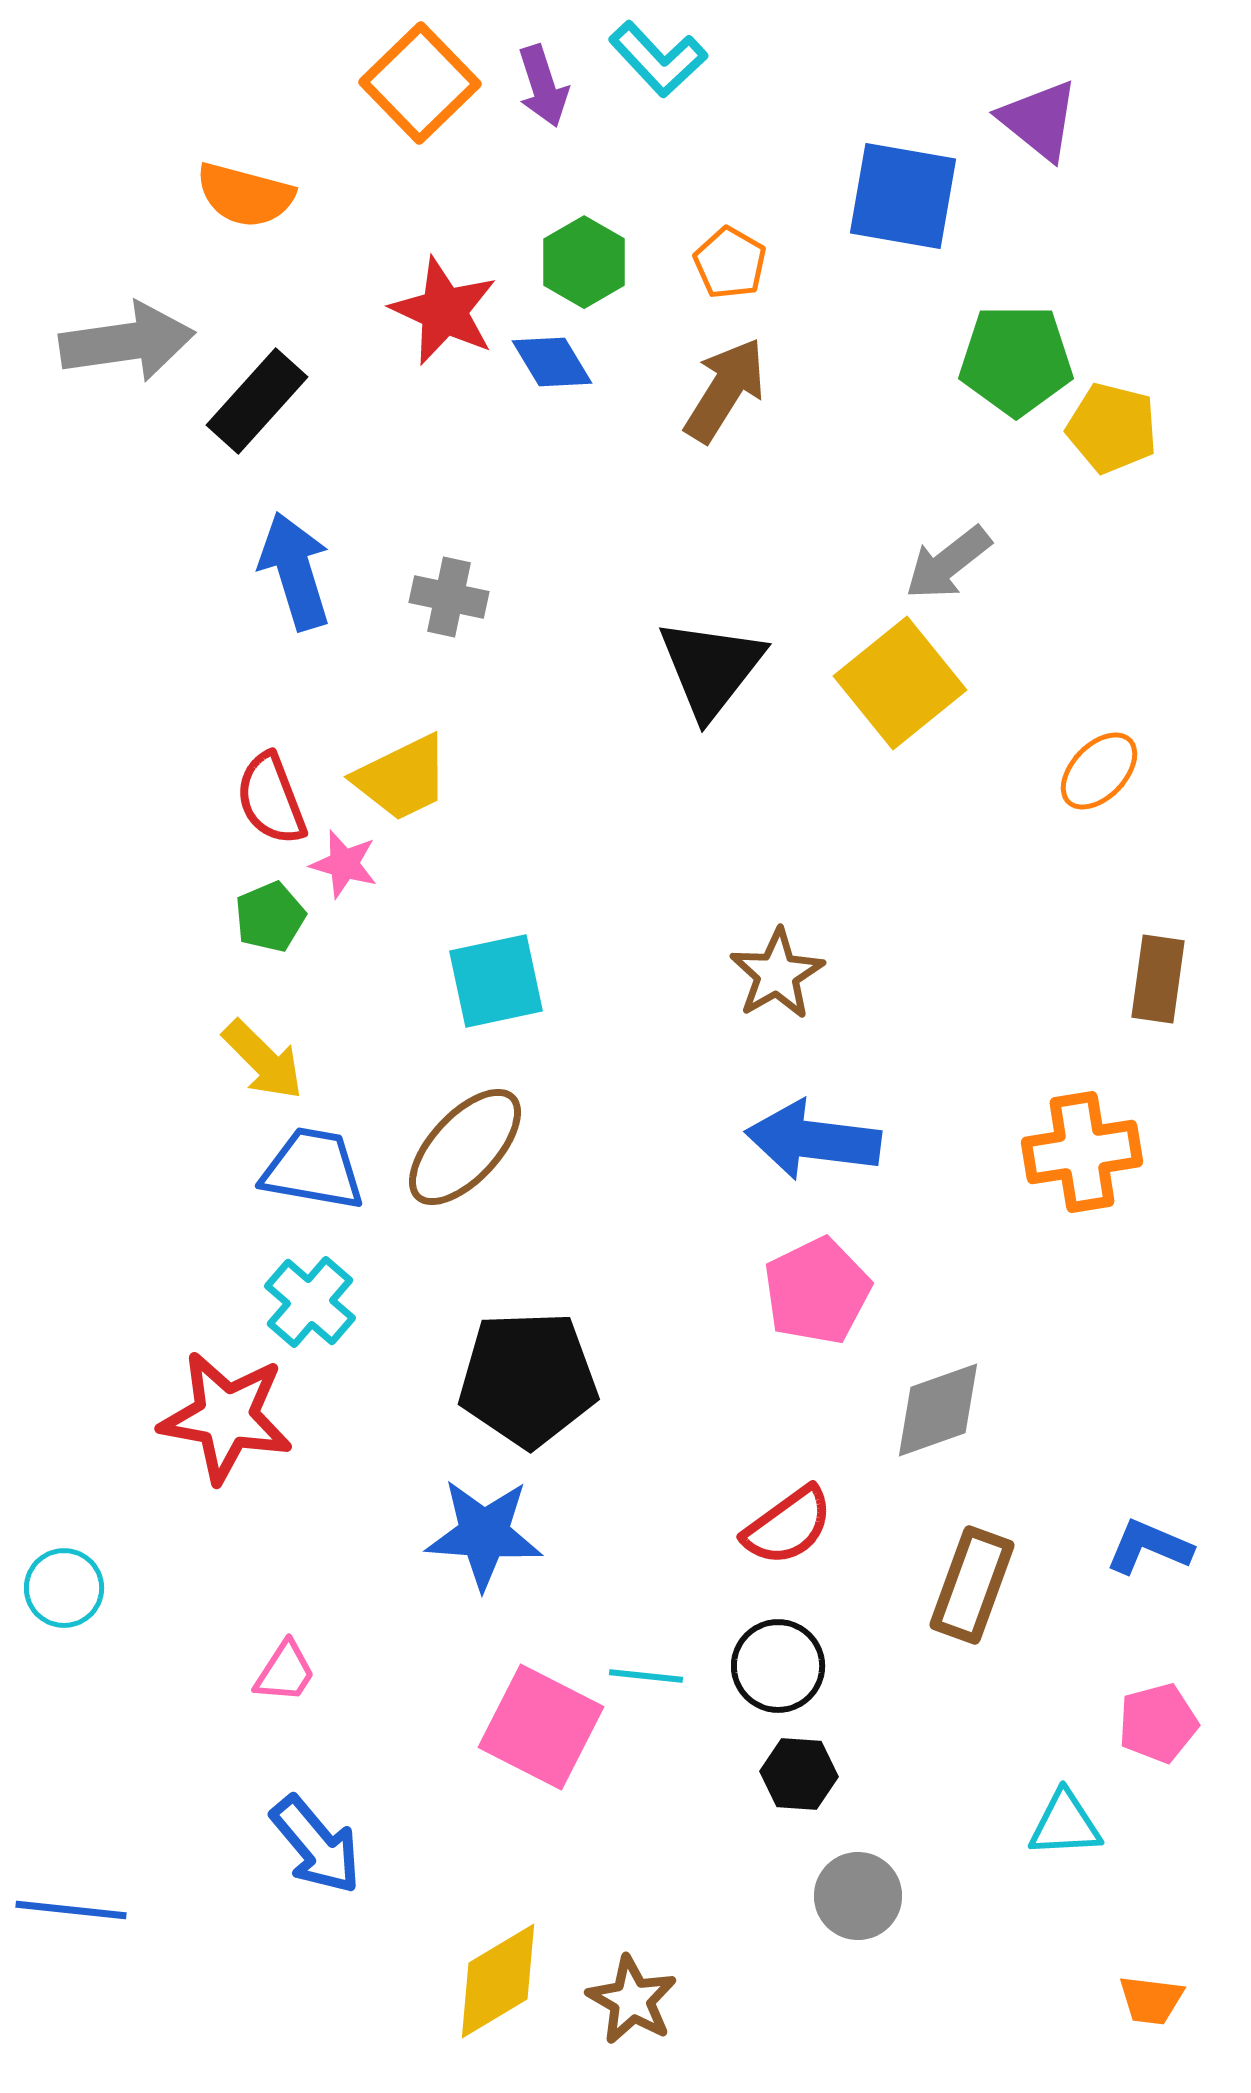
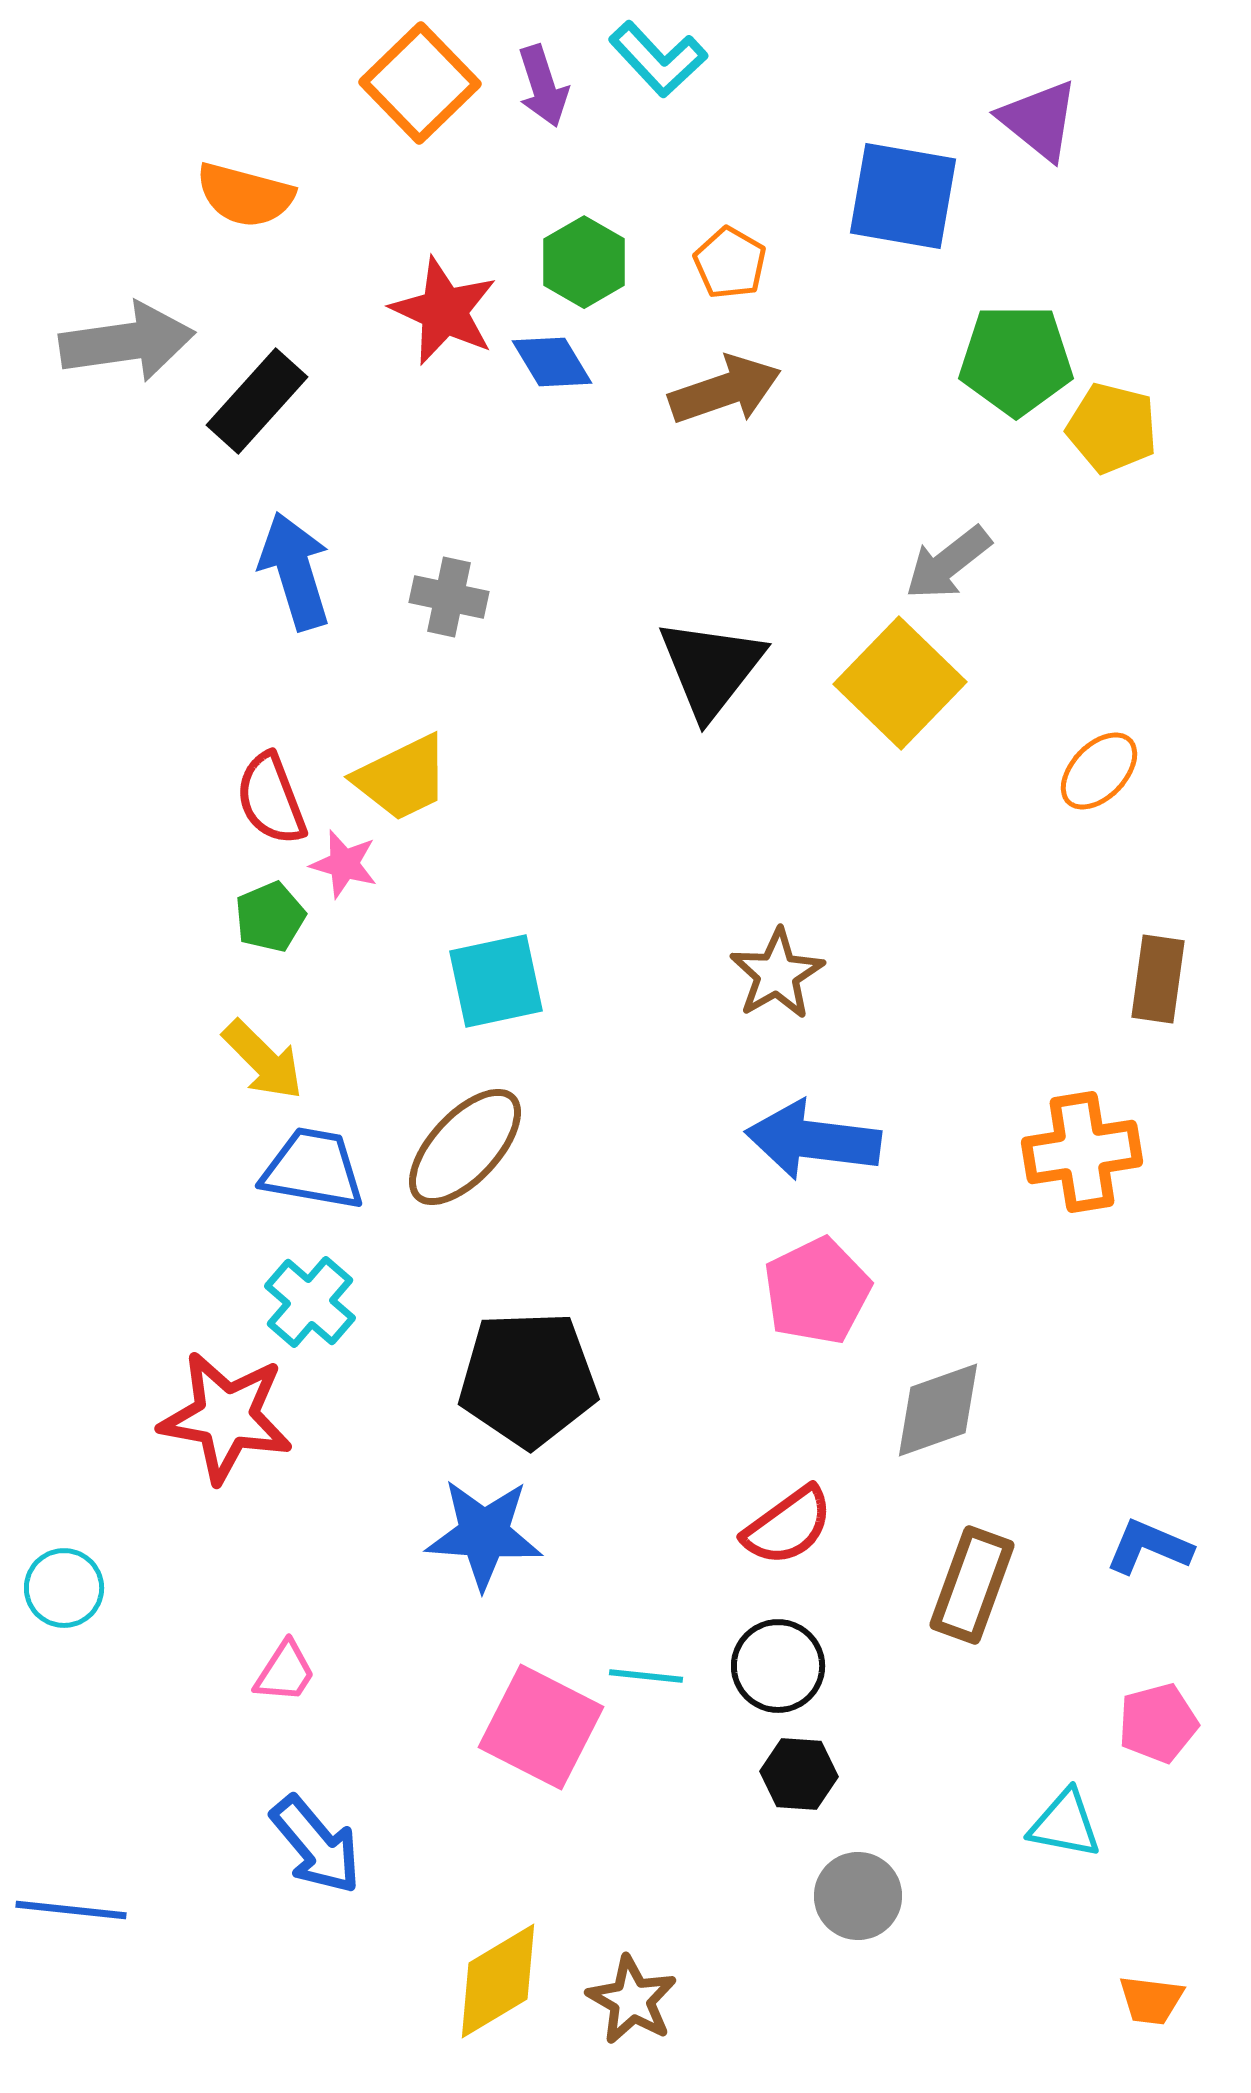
brown arrow at (725, 390): rotated 39 degrees clockwise
yellow square at (900, 683): rotated 7 degrees counterclockwise
cyan triangle at (1065, 1824): rotated 14 degrees clockwise
